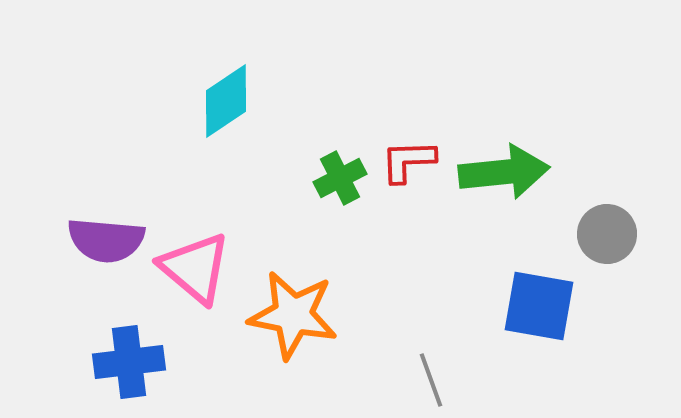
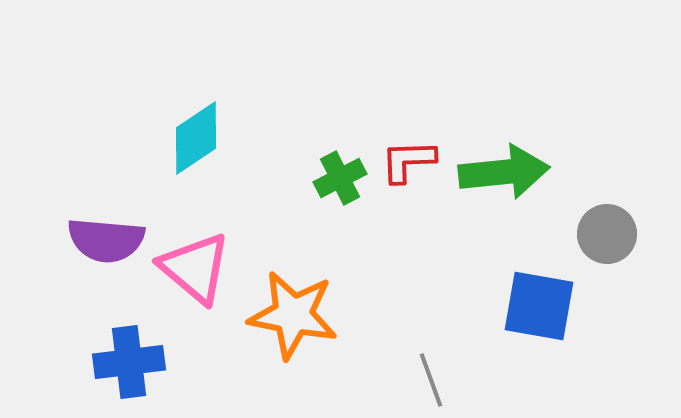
cyan diamond: moved 30 px left, 37 px down
